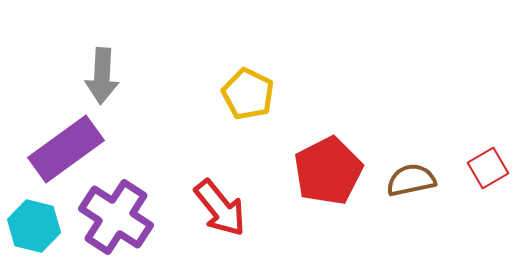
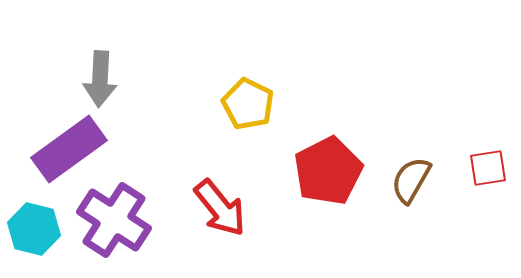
gray arrow: moved 2 px left, 3 px down
yellow pentagon: moved 10 px down
purple rectangle: moved 3 px right
red square: rotated 21 degrees clockwise
brown semicircle: rotated 48 degrees counterclockwise
purple cross: moved 2 px left, 3 px down
cyan hexagon: moved 3 px down
